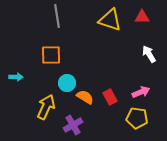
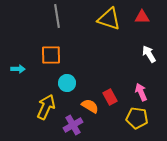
yellow triangle: moved 1 px left, 1 px up
cyan arrow: moved 2 px right, 8 px up
pink arrow: rotated 90 degrees counterclockwise
orange semicircle: moved 5 px right, 9 px down
